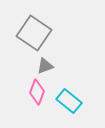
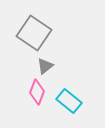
gray triangle: rotated 18 degrees counterclockwise
